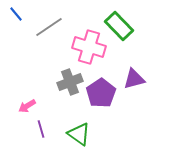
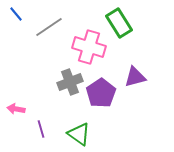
green rectangle: moved 3 px up; rotated 12 degrees clockwise
purple triangle: moved 1 px right, 2 px up
pink arrow: moved 11 px left, 3 px down; rotated 42 degrees clockwise
